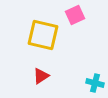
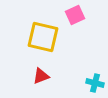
yellow square: moved 2 px down
red triangle: rotated 12 degrees clockwise
